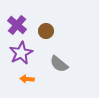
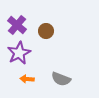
purple star: moved 2 px left
gray semicircle: moved 2 px right, 15 px down; rotated 18 degrees counterclockwise
